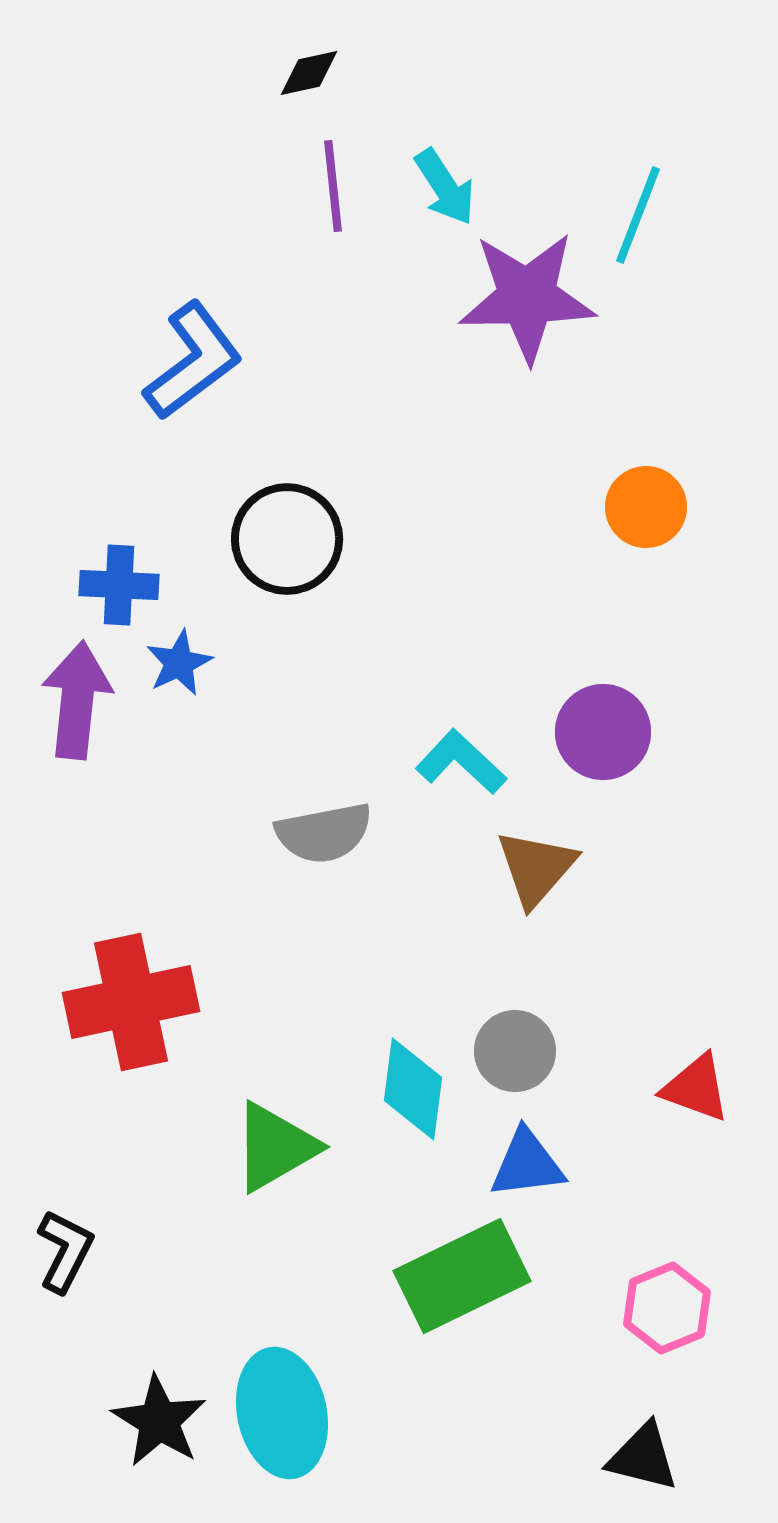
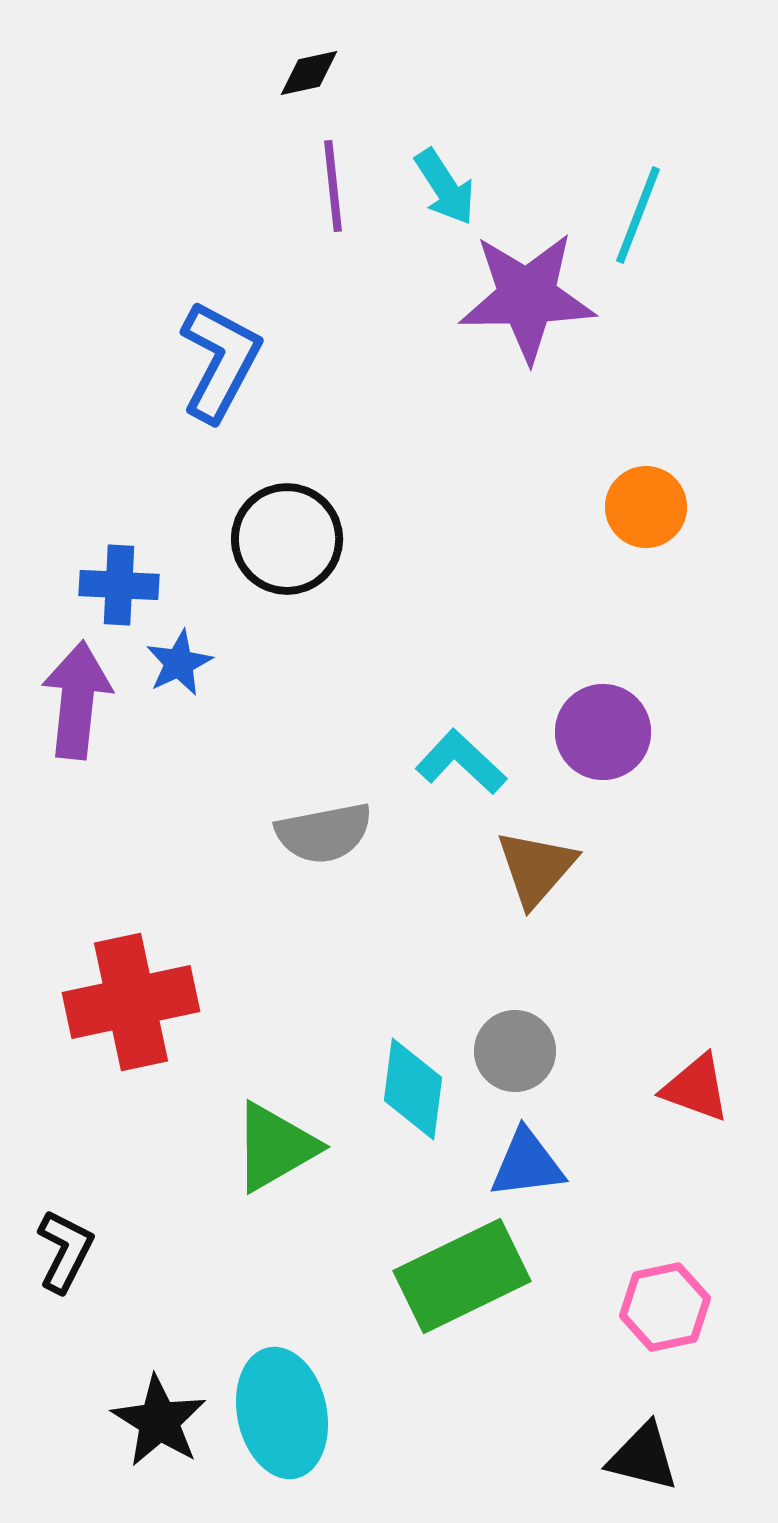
blue L-shape: moved 27 px right; rotated 25 degrees counterclockwise
pink hexagon: moved 2 px left, 1 px up; rotated 10 degrees clockwise
